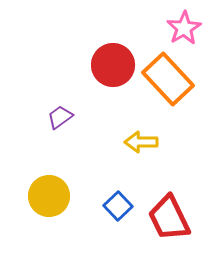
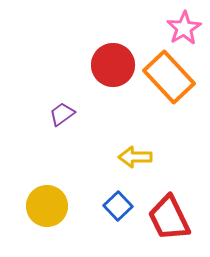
orange rectangle: moved 1 px right, 2 px up
purple trapezoid: moved 2 px right, 3 px up
yellow arrow: moved 6 px left, 15 px down
yellow circle: moved 2 px left, 10 px down
